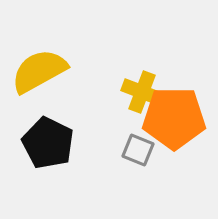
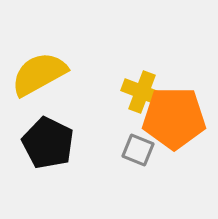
yellow semicircle: moved 3 px down
